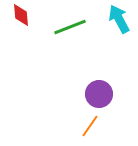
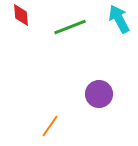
orange line: moved 40 px left
